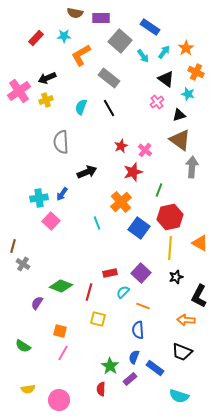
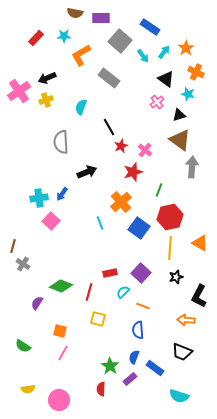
black line at (109, 108): moved 19 px down
cyan line at (97, 223): moved 3 px right
